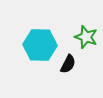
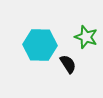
black semicircle: rotated 60 degrees counterclockwise
